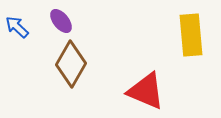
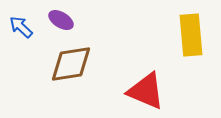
purple ellipse: moved 1 px up; rotated 20 degrees counterclockwise
blue arrow: moved 4 px right
brown diamond: rotated 51 degrees clockwise
